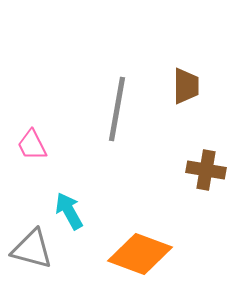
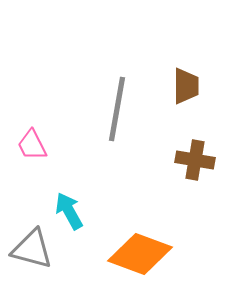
brown cross: moved 11 px left, 10 px up
